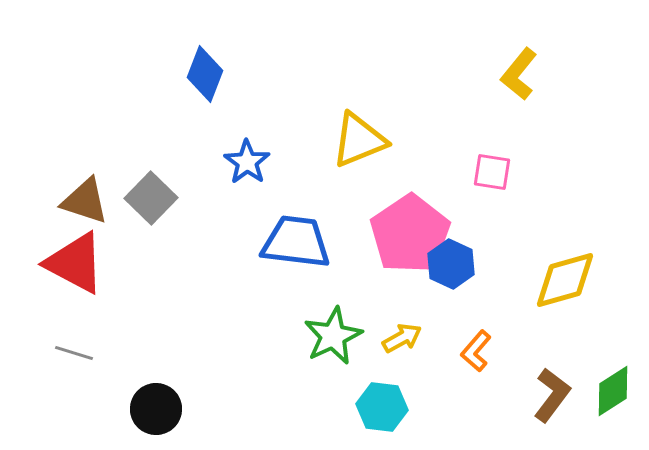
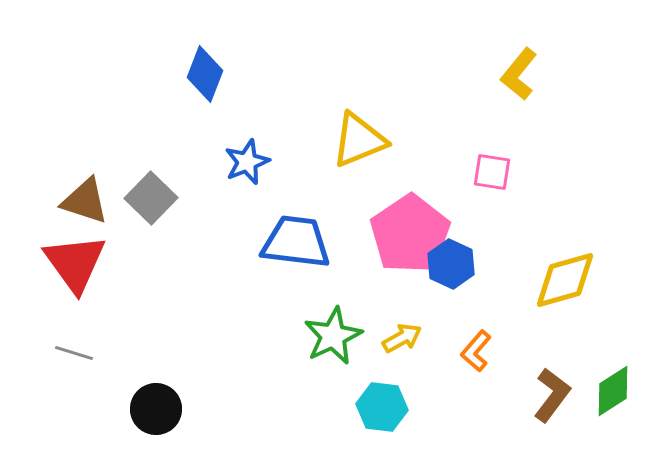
blue star: rotated 15 degrees clockwise
red triangle: rotated 26 degrees clockwise
